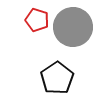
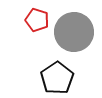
gray circle: moved 1 px right, 5 px down
